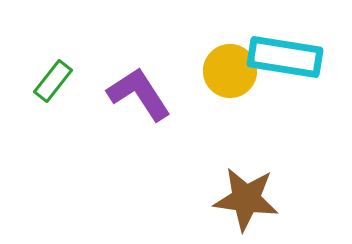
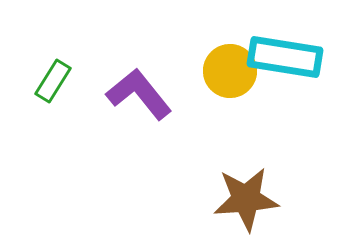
green rectangle: rotated 6 degrees counterclockwise
purple L-shape: rotated 6 degrees counterclockwise
brown star: rotated 12 degrees counterclockwise
